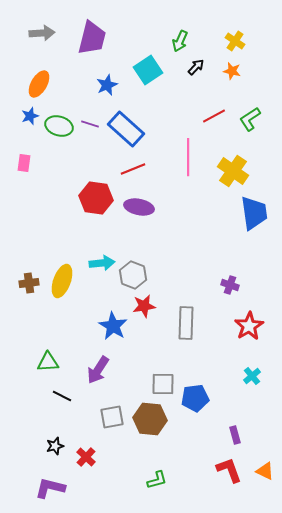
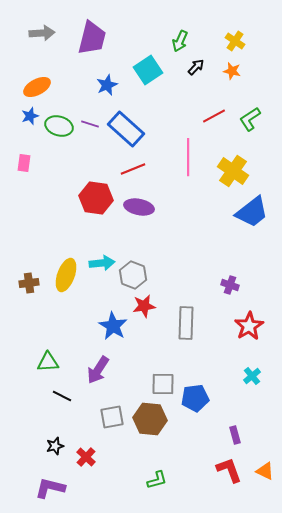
orange ellipse at (39, 84): moved 2 px left, 3 px down; rotated 32 degrees clockwise
blue trapezoid at (254, 213): moved 2 px left, 1 px up; rotated 60 degrees clockwise
yellow ellipse at (62, 281): moved 4 px right, 6 px up
